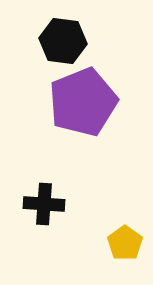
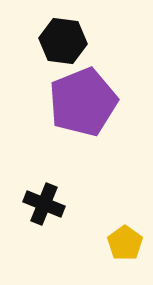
black cross: rotated 18 degrees clockwise
